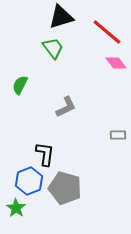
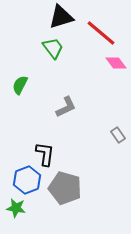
red line: moved 6 px left, 1 px down
gray rectangle: rotated 56 degrees clockwise
blue hexagon: moved 2 px left, 1 px up
green star: rotated 24 degrees counterclockwise
